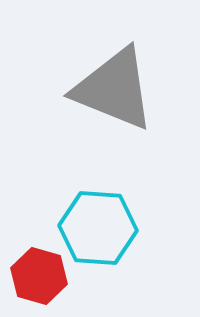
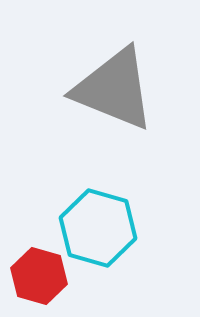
cyan hexagon: rotated 12 degrees clockwise
